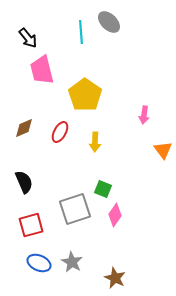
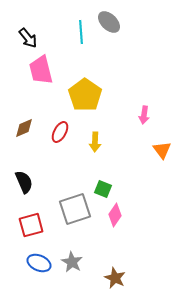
pink trapezoid: moved 1 px left
orange triangle: moved 1 px left
